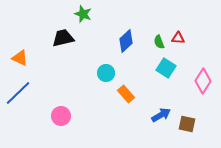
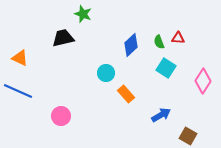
blue diamond: moved 5 px right, 4 px down
blue line: moved 2 px up; rotated 68 degrees clockwise
brown square: moved 1 px right, 12 px down; rotated 18 degrees clockwise
